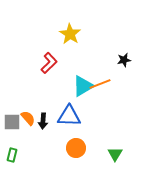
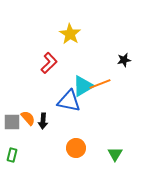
blue triangle: moved 15 px up; rotated 10 degrees clockwise
